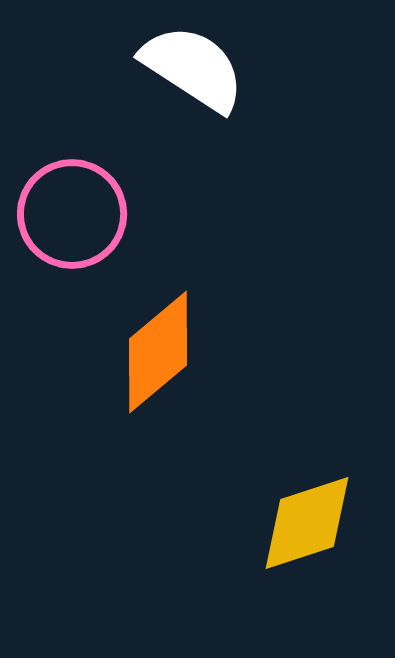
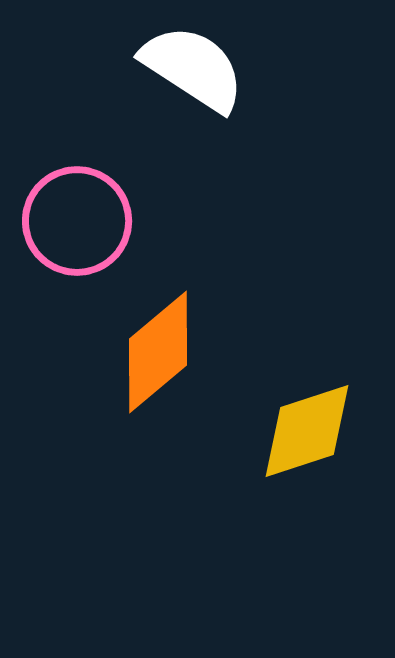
pink circle: moved 5 px right, 7 px down
yellow diamond: moved 92 px up
